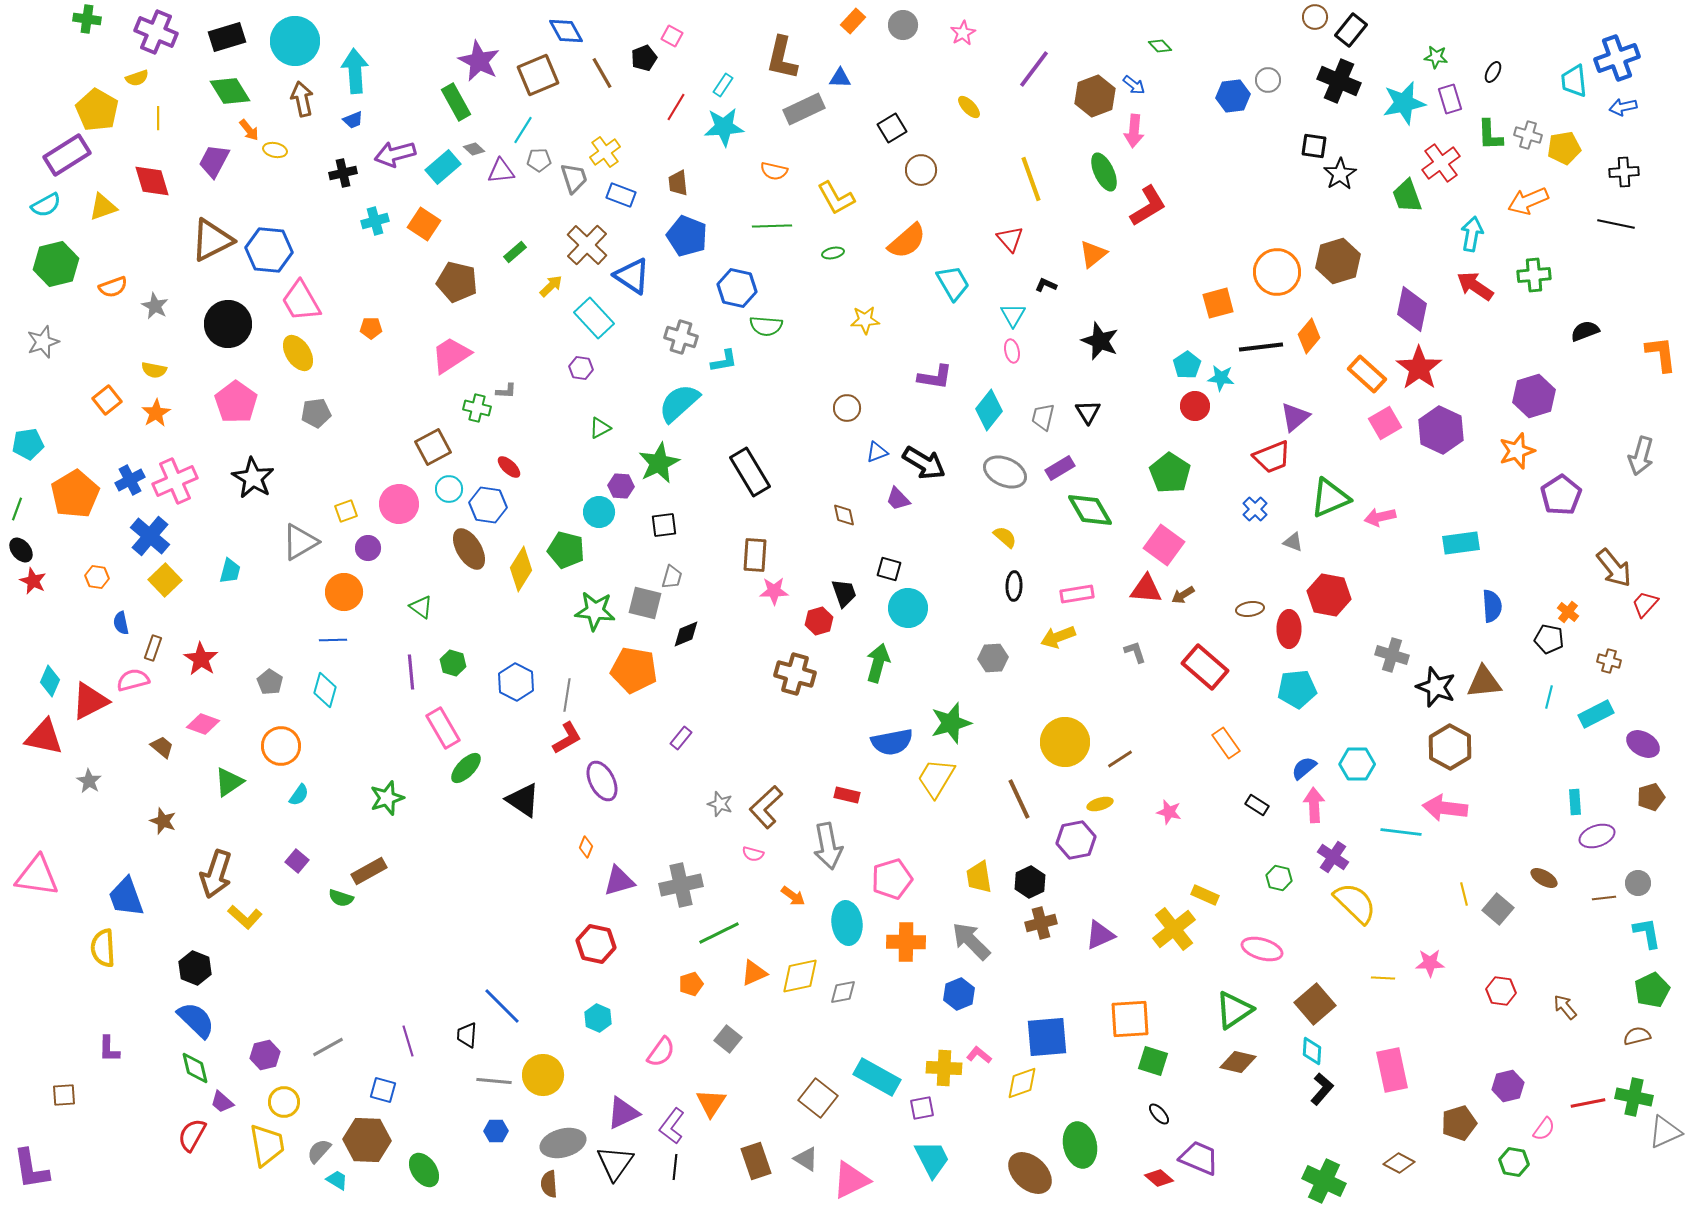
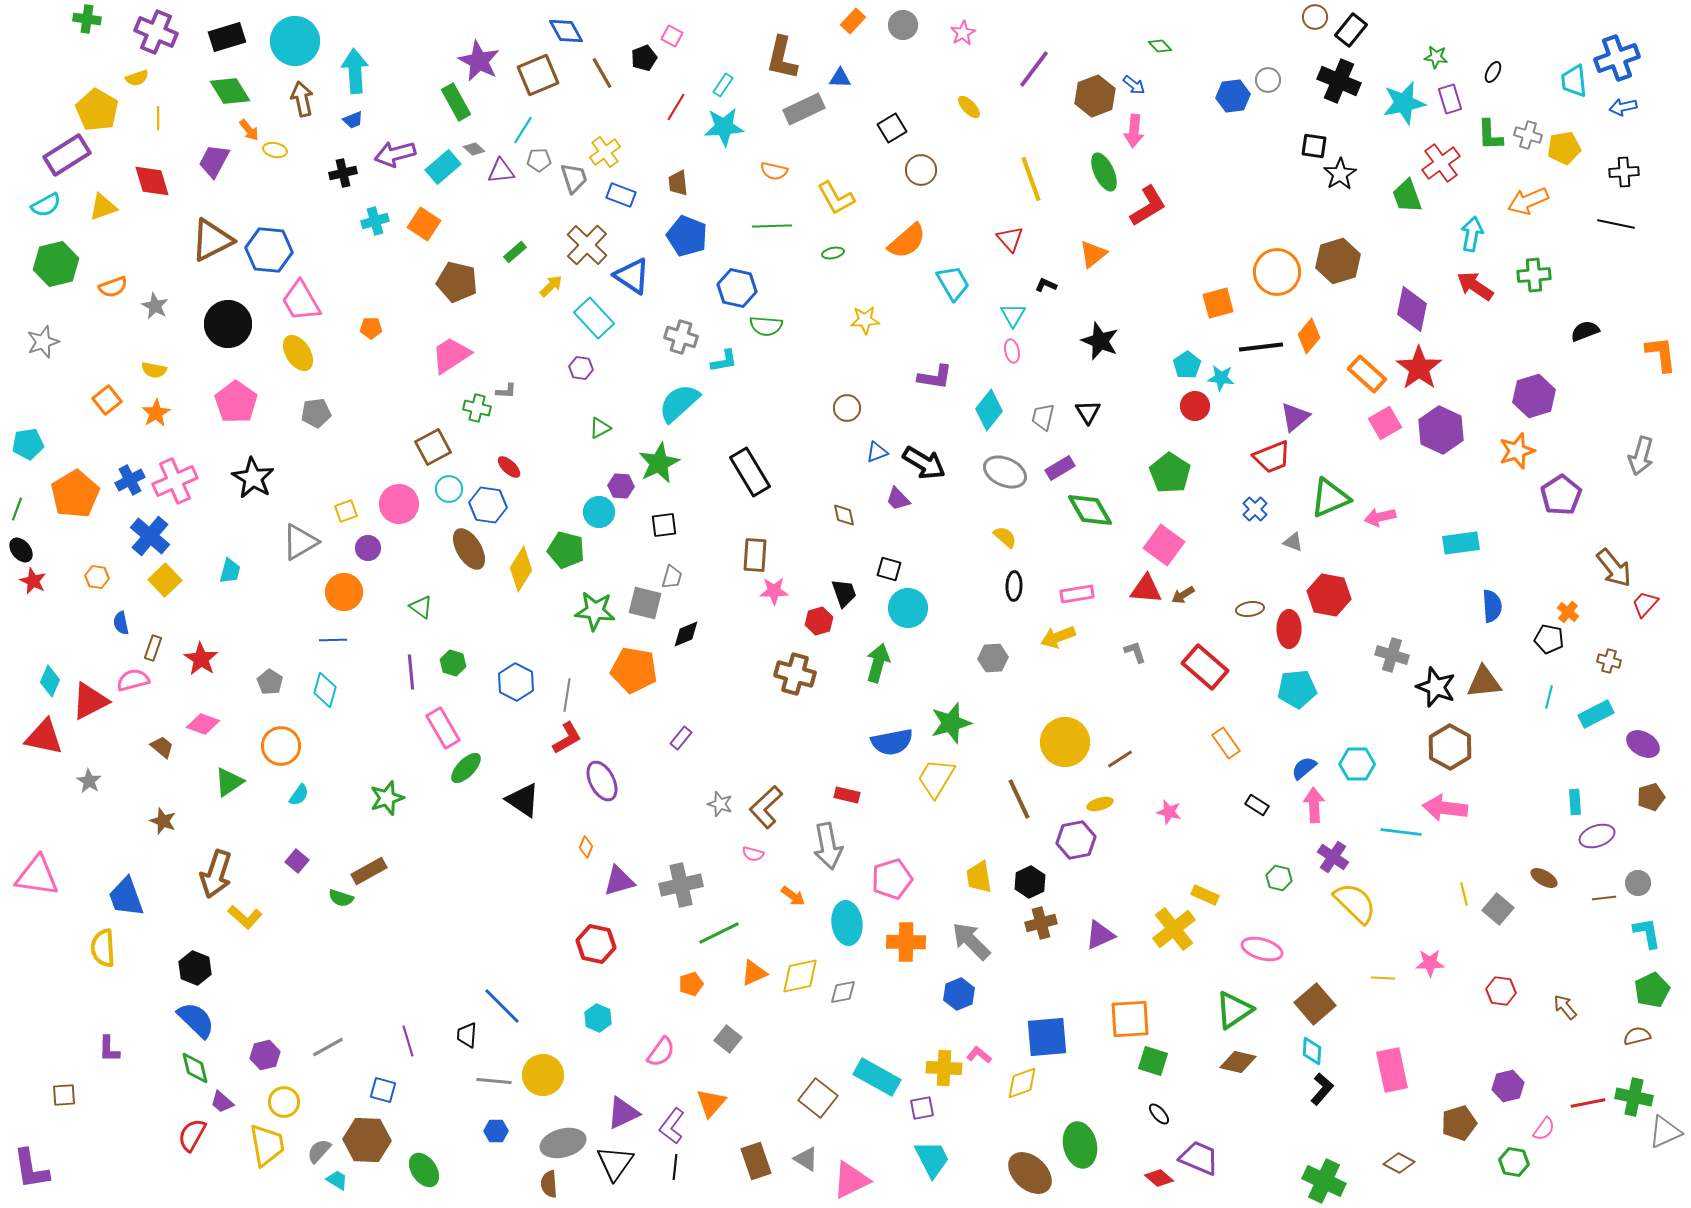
orange triangle at (711, 1103): rotated 8 degrees clockwise
